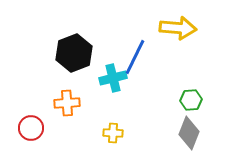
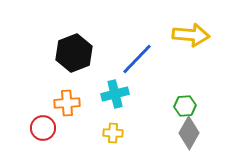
yellow arrow: moved 13 px right, 7 px down
blue line: moved 2 px right, 2 px down; rotated 18 degrees clockwise
cyan cross: moved 2 px right, 16 px down
green hexagon: moved 6 px left, 6 px down
red circle: moved 12 px right
gray diamond: rotated 8 degrees clockwise
